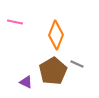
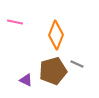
brown pentagon: rotated 16 degrees clockwise
purple triangle: moved 2 px up
